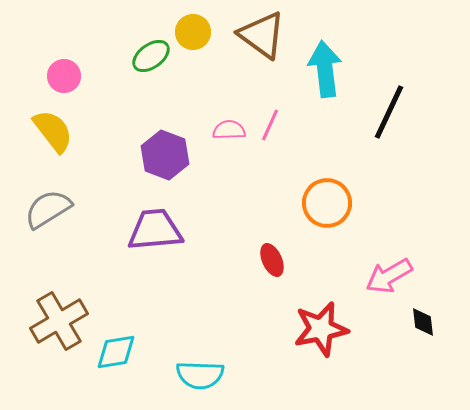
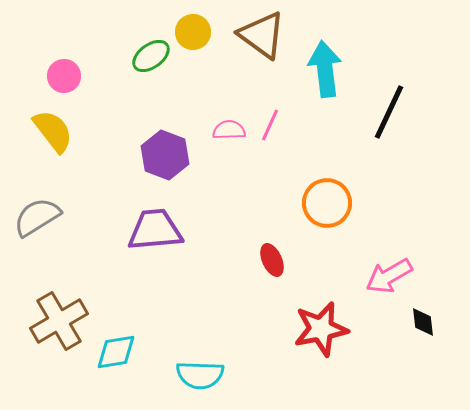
gray semicircle: moved 11 px left, 8 px down
